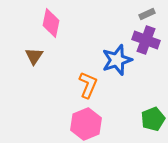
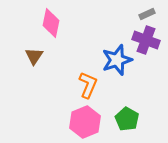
green pentagon: moved 26 px left; rotated 20 degrees counterclockwise
pink hexagon: moved 1 px left, 2 px up
